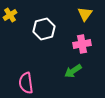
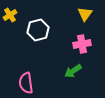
white hexagon: moved 6 px left, 1 px down
